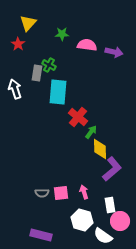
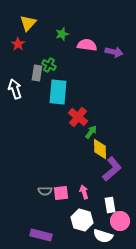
green star: rotated 16 degrees counterclockwise
gray semicircle: moved 3 px right, 2 px up
white semicircle: rotated 18 degrees counterclockwise
